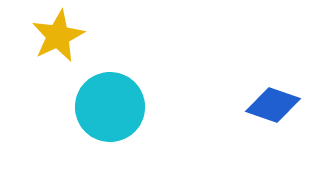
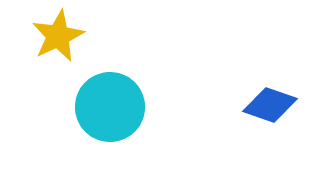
blue diamond: moved 3 px left
